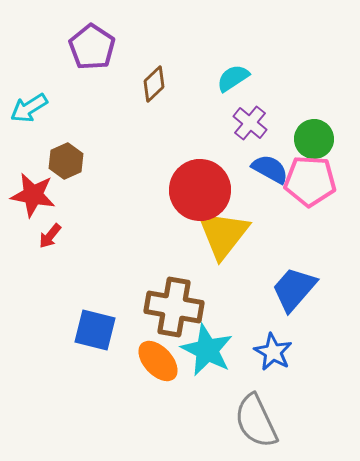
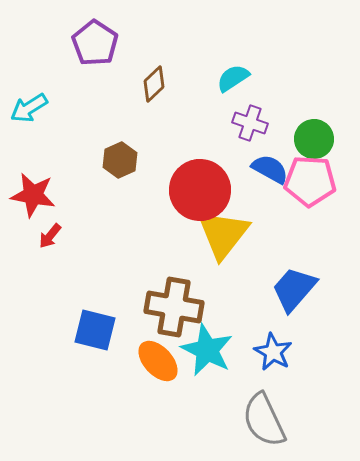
purple pentagon: moved 3 px right, 4 px up
purple cross: rotated 20 degrees counterclockwise
brown hexagon: moved 54 px right, 1 px up
gray semicircle: moved 8 px right, 1 px up
